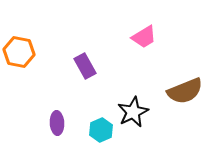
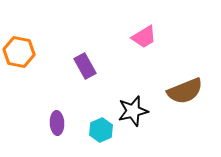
black star: moved 1 px up; rotated 12 degrees clockwise
